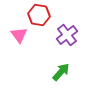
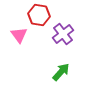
purple cross: moved 4 px left, 1 px up
